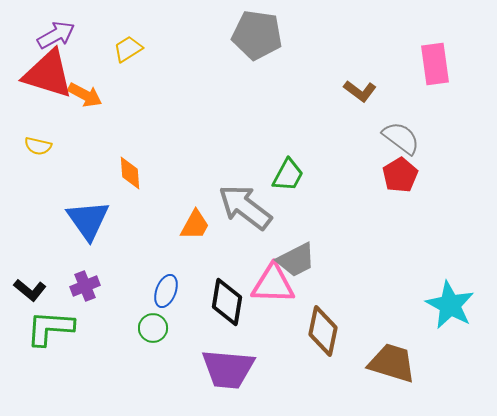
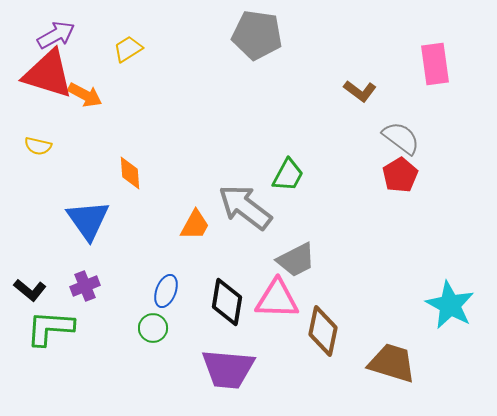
pink triangle: moved 4 px right, 15 px down
